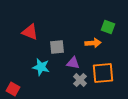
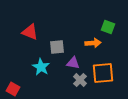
cyan star: rotated 18 degrees clockwise
